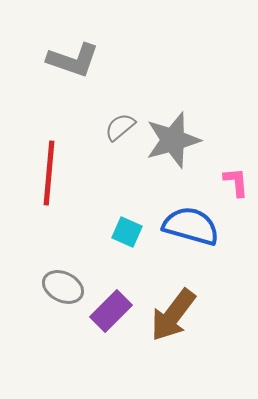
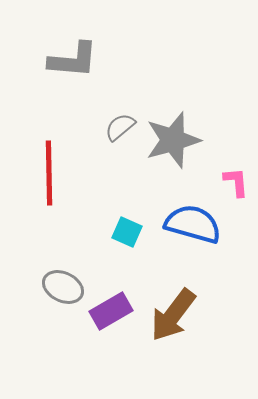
gray L-shape: rotated 14 degrees counterclockwise
red line: rotated 6 degrees counterclockwise
blue semicircle: moved 2 px right, 2 px up
purple rectangle: rotated 15 degrees clockwise
